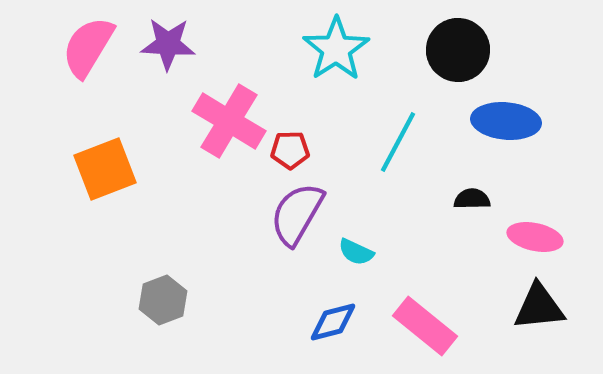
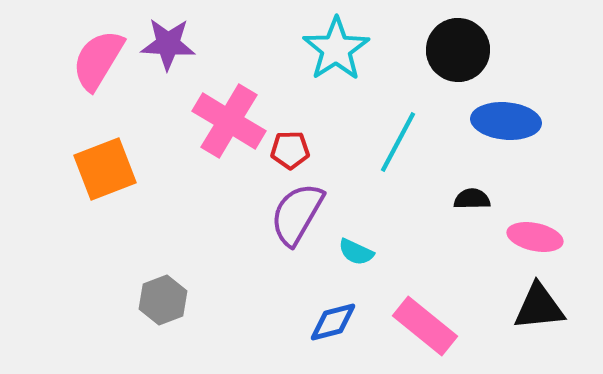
pink semicircle: moved 10 px right, 13 px down
